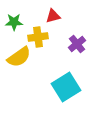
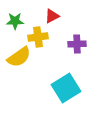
red triangle: moved 1 px left; rotated 14 degrees counterclockwise
green star: moved 1 px right, 1 px up
purple cross: rotated 36 degrees clockwise
cyan square: moved 1 px down
